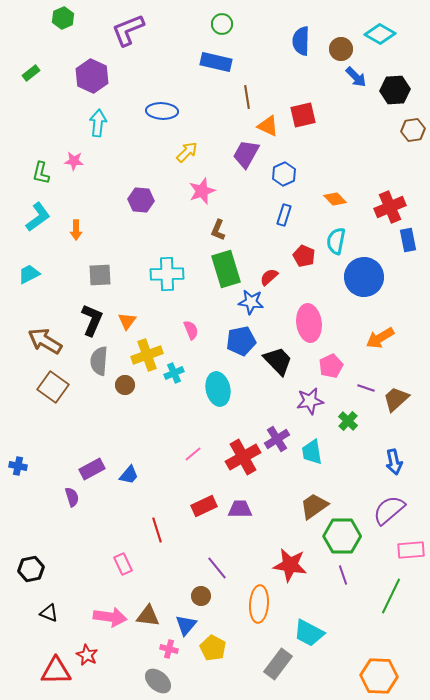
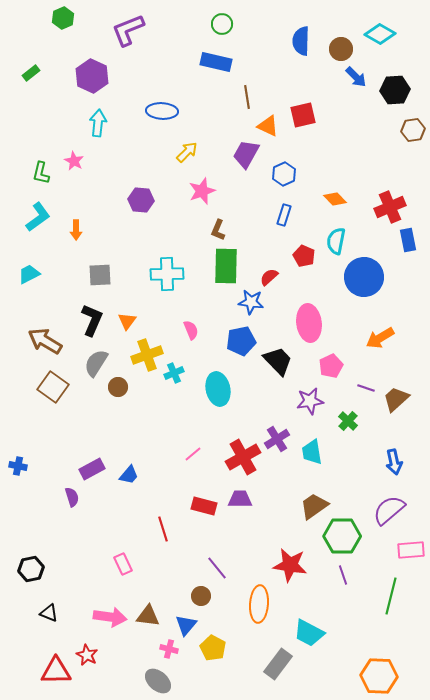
pink star at (74, 161): rotated 24 degrees clockwise
green rectangle at (226, 269): moved 3 px up; rotated 18 degrees clockwise
gray semicircle at (99, 361): moved 3 px left, 2 px down; rotated 28 degrees clockwise
brown circle at (125, 385): moved 7 px left, 2 px down
red rectangle at (204, 506): rotated 40 degrees clockwise
purple trapezoid at (240, 509): moved 10 px up
red line at (157, 530): moved 6 px right, 1 px up
green line at (391, 596): rotated 12 degrees counterclockwise
